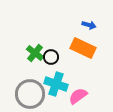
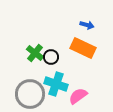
blue arrow: moved 2 px left
